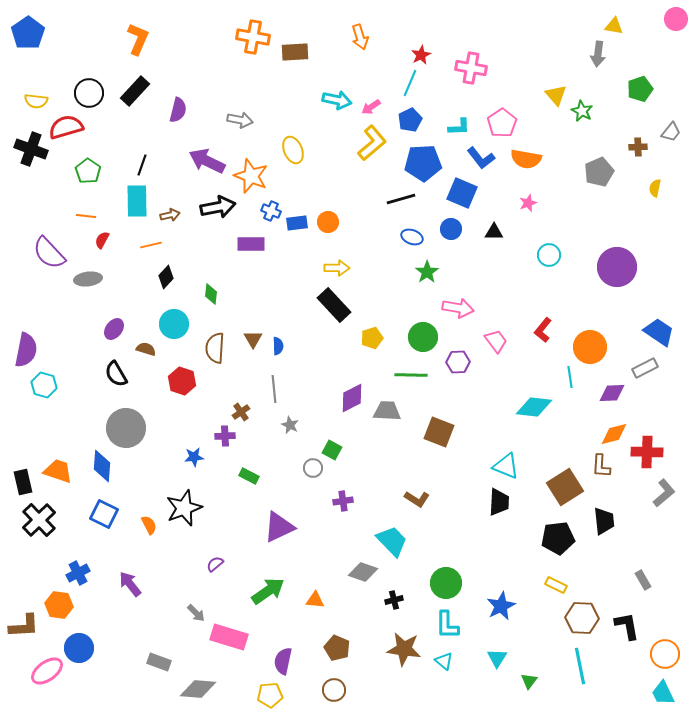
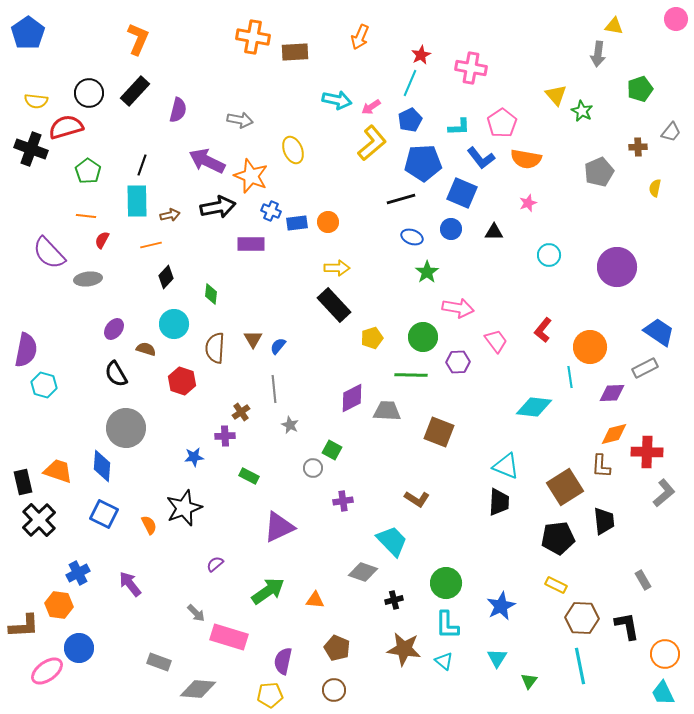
orange arrow at (360, 37): rotated 40 degrees clockwise
blue semicircle at (278, 346): rotated 138 degrees counterclockwise
